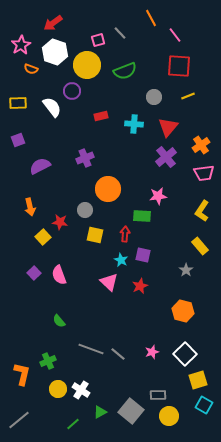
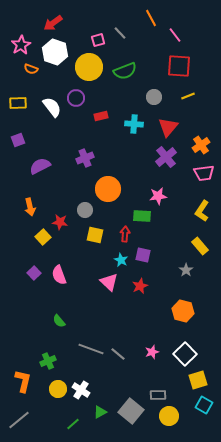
yellow circle at (87, 65): moved 2 px right, 2 px down
purple circle at (72, 91): moved 4 px right, 7 px down
orange L-shape at (22, 374): moved 1 px right, 7 px down
